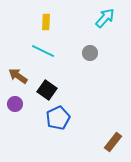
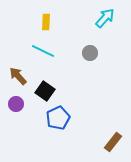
brown arrow: rotated 12 degrees clockwise
black square: moved 2 px left, 1 px down
purple circle: moved 1 px right
